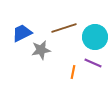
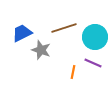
gray star: rotated 30 degrees clockwise
